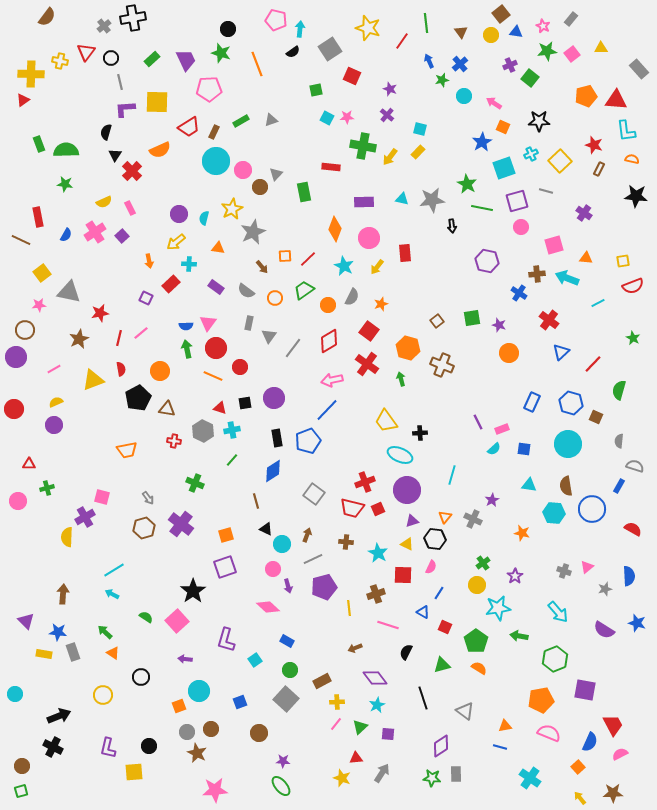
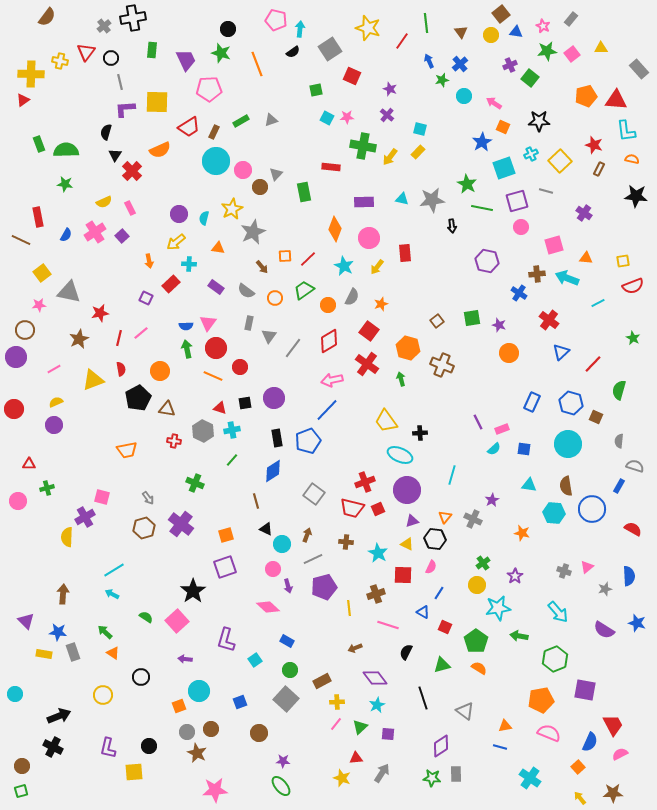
green rectangle at (152, 59): moved 9 px up; rotated 42 degrees counterclockwise
